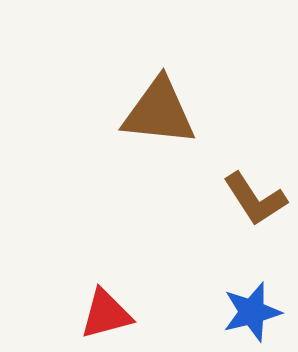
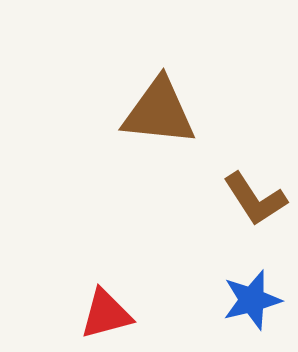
blue star: moved 12 px up
